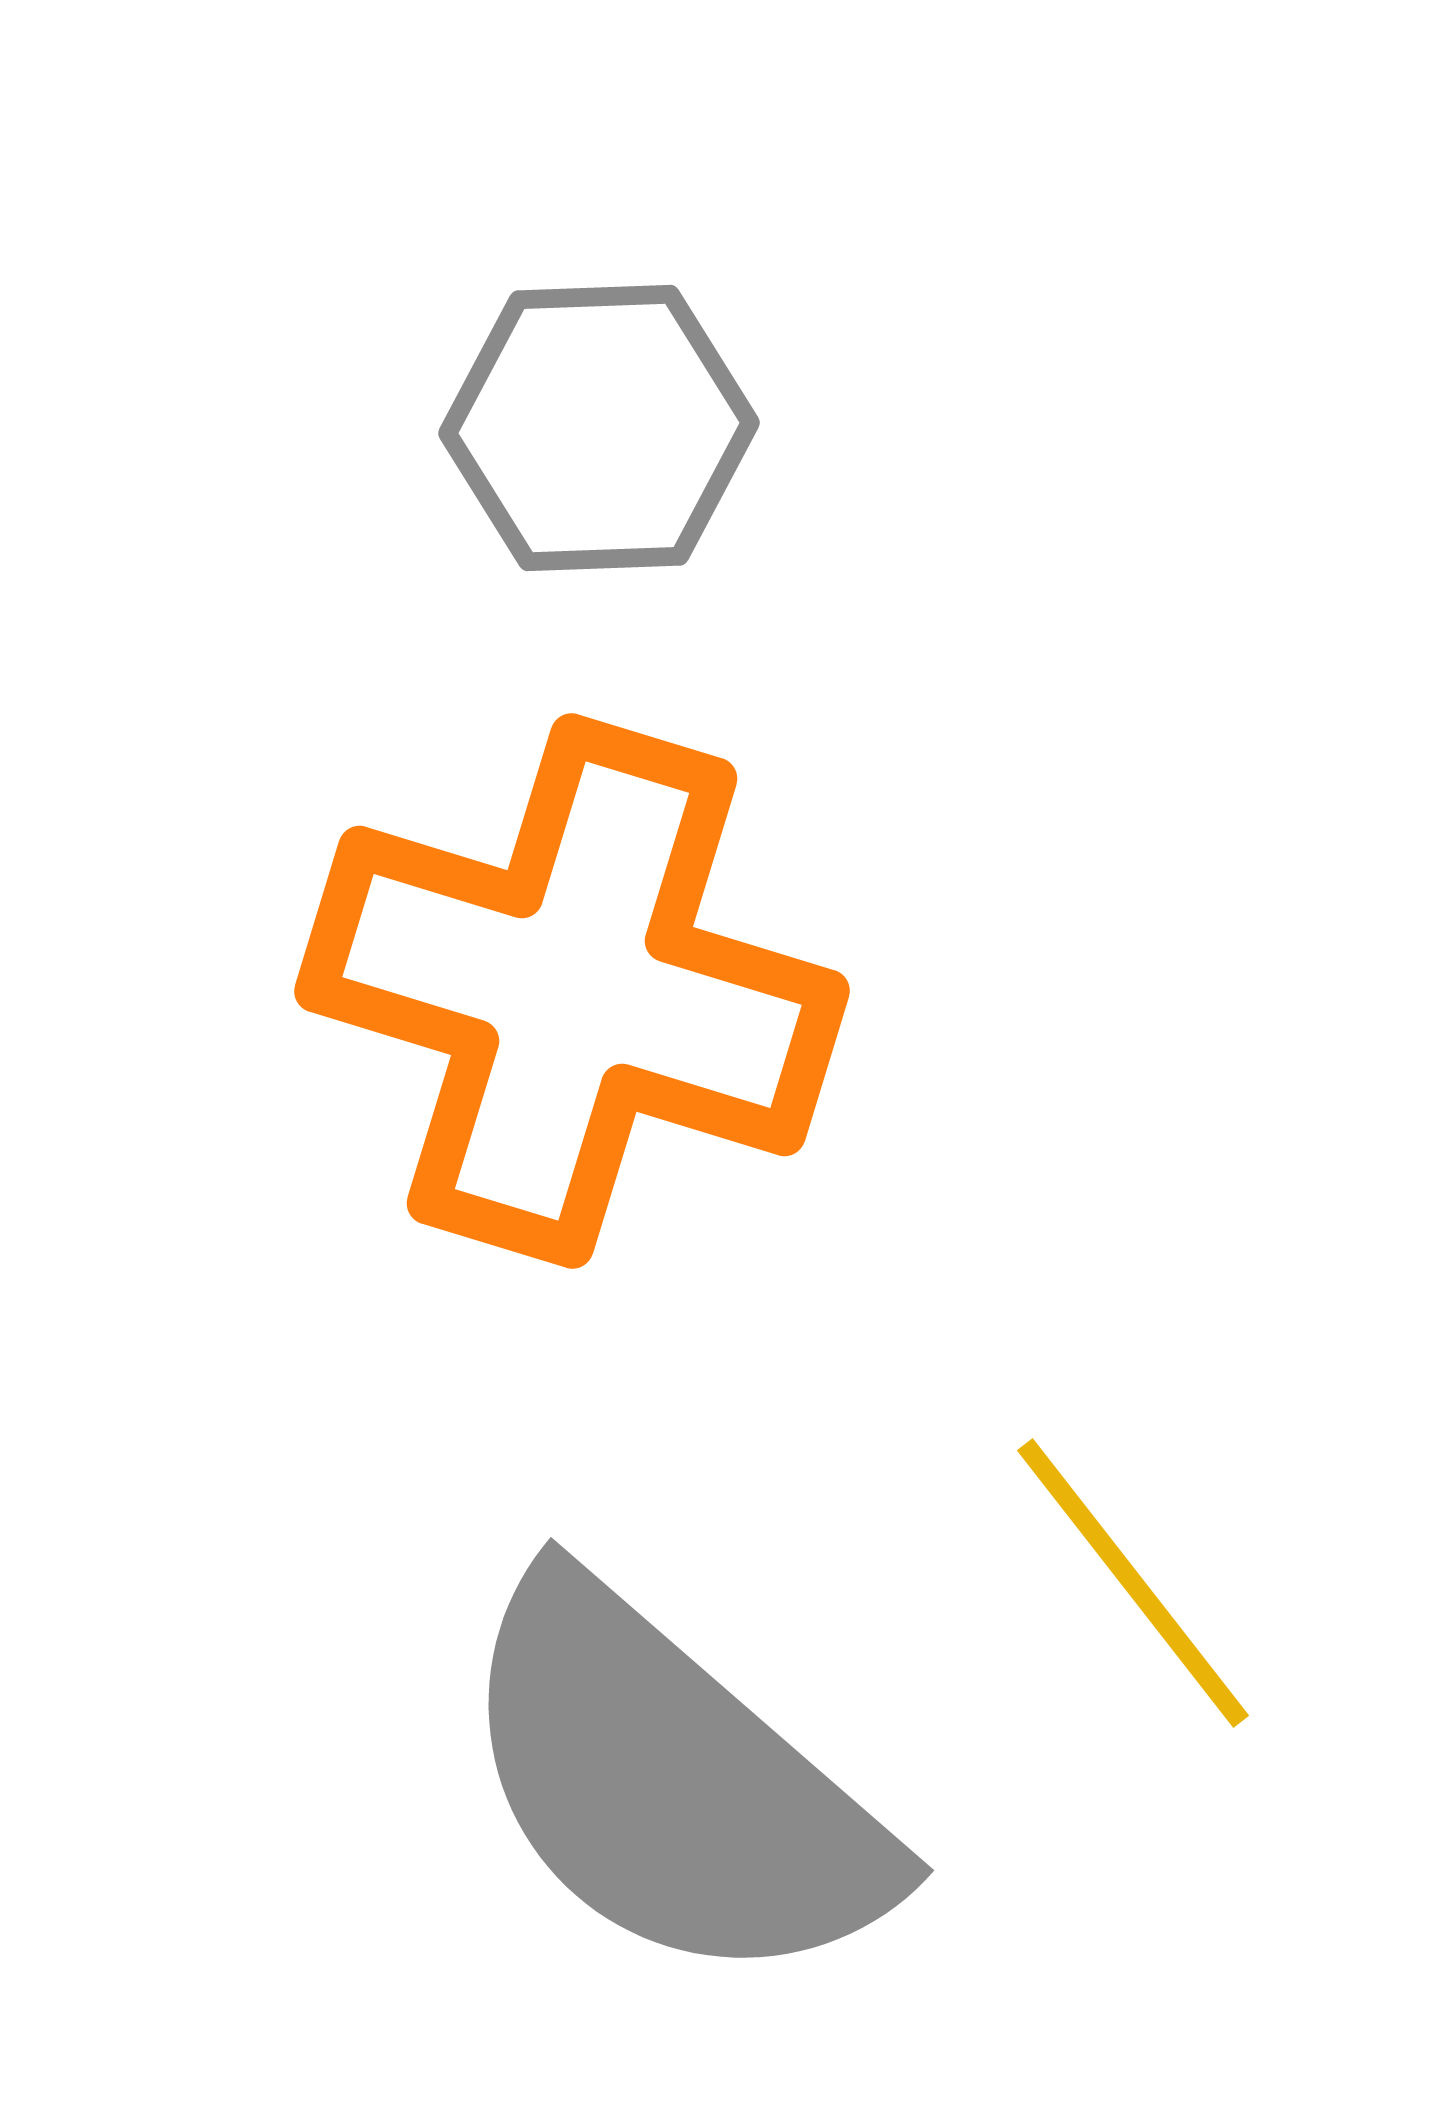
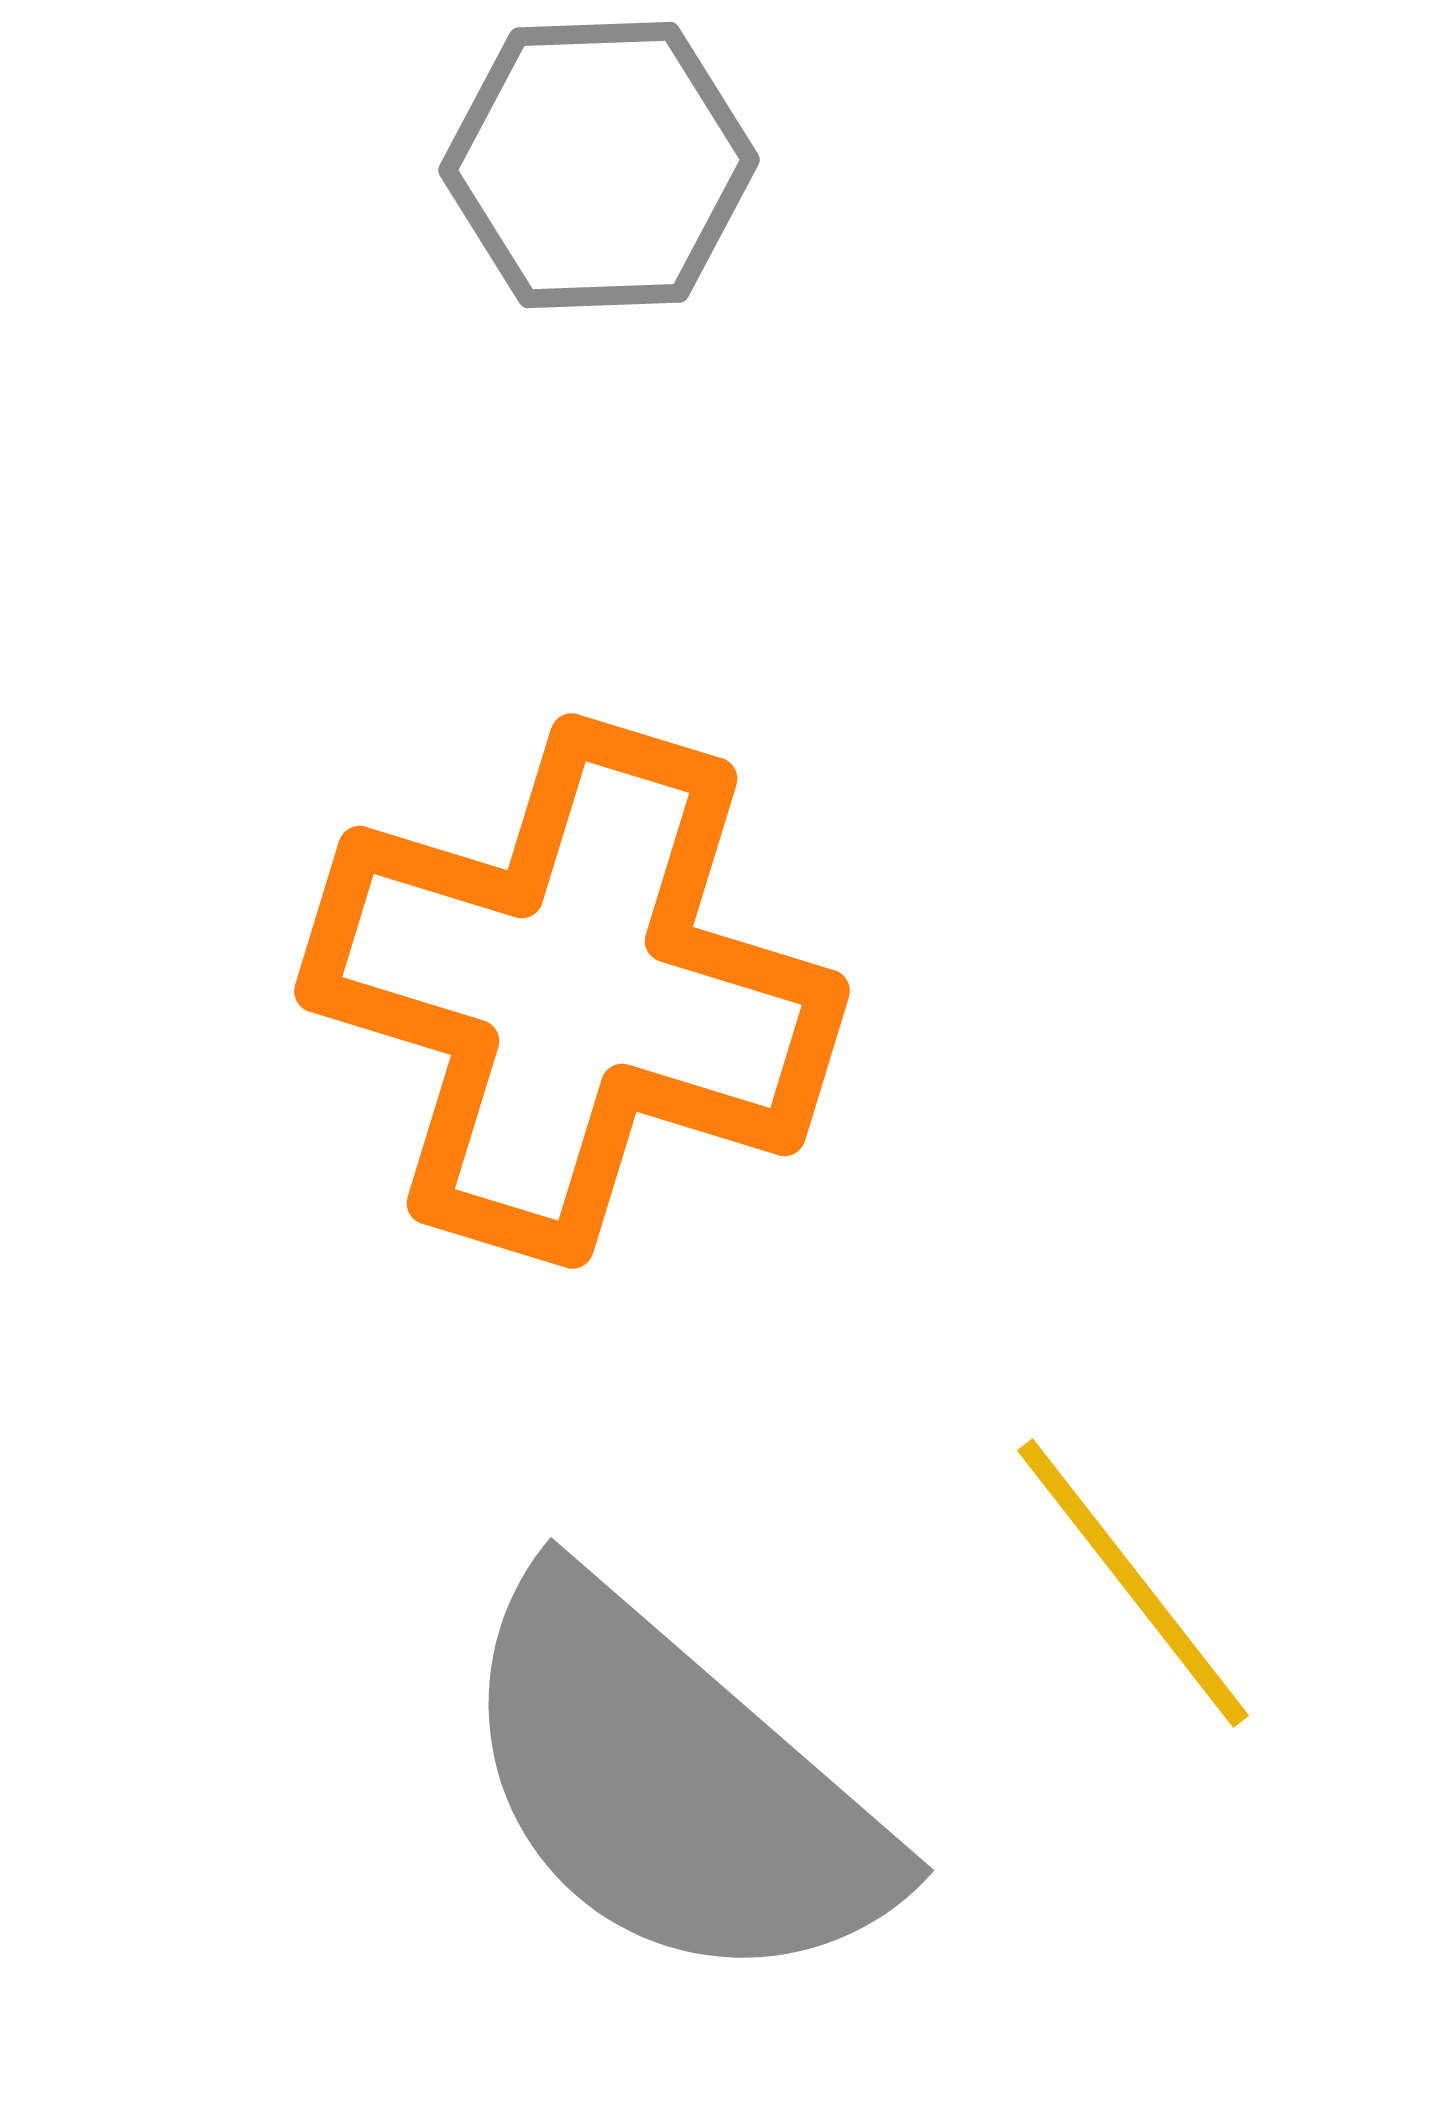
gray hexagon: moved 263 px up
